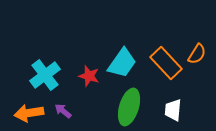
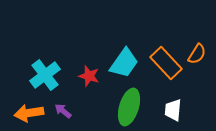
cyan trapezoid: moved 2 px right
